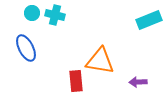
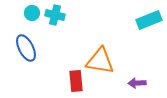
purple arrow: moved 1 px left, 1 px down
